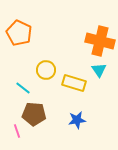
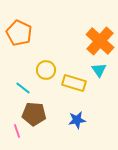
orange cross: rotated 28 degrees clockwise
